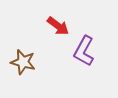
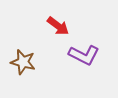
purple L-shape: moved 4 px down; rotated 92 degrees counterclockwise
